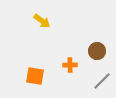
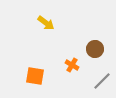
yellow arrow: moved 4 px right, 2 px down
brown circle: moved 2 px left, 2 px up
orange cross: moved 2 px right; rotated 32 degrees clockwise
